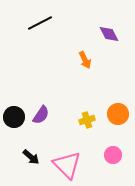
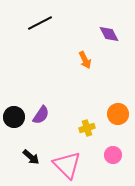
yellow cross: moved 8 px down
